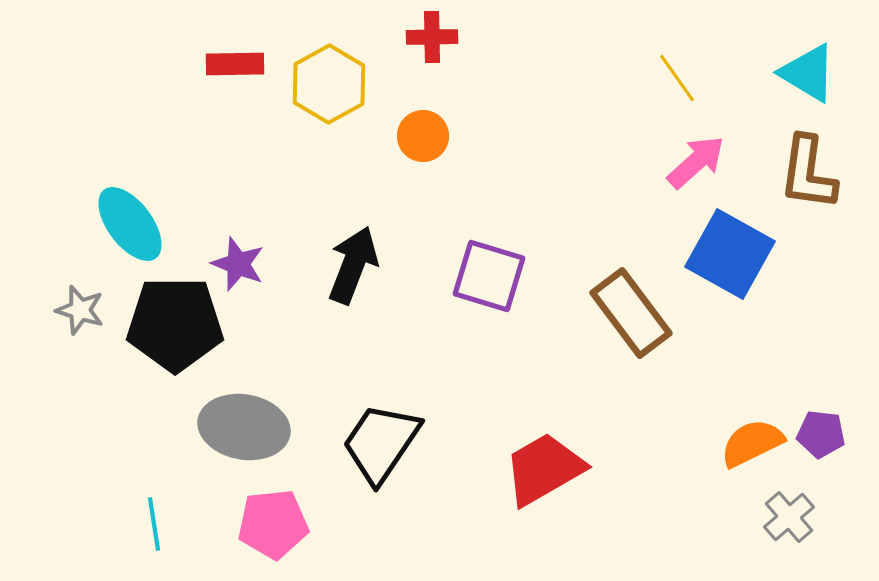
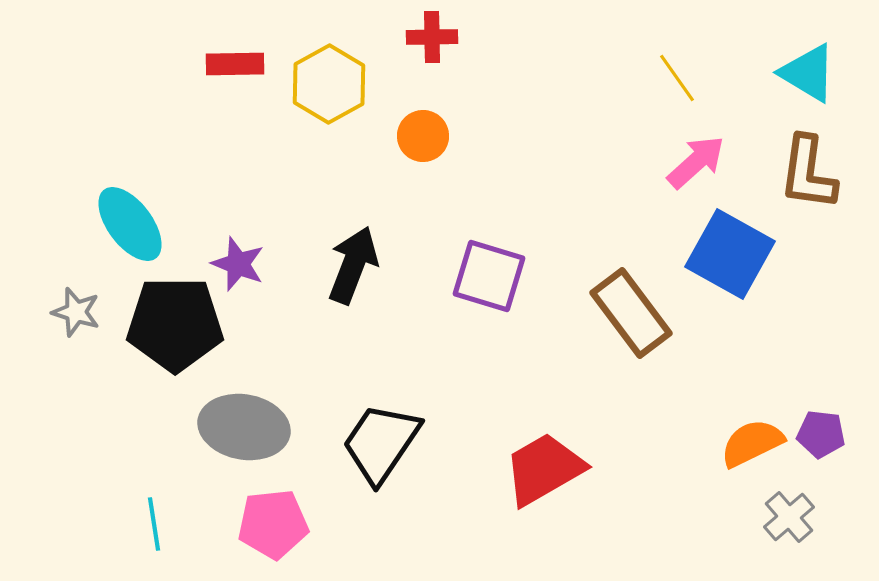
gray star: moved 4 px left, 2 px down
